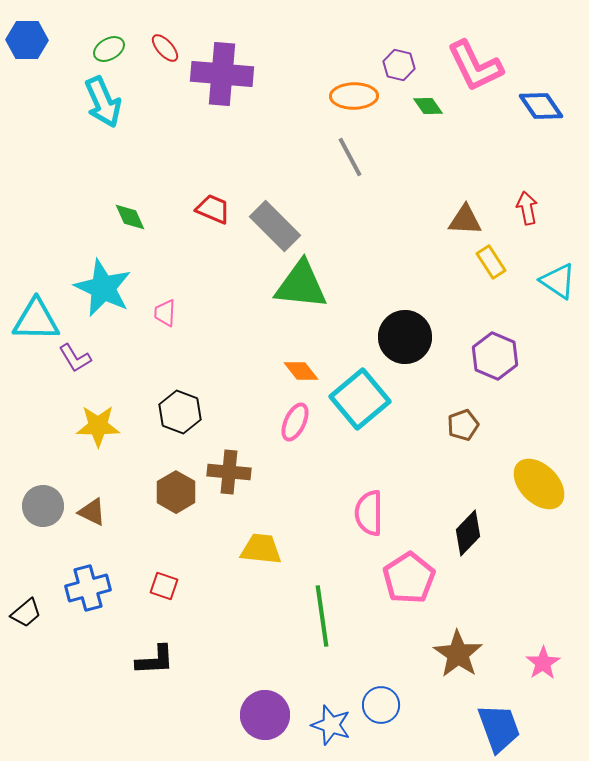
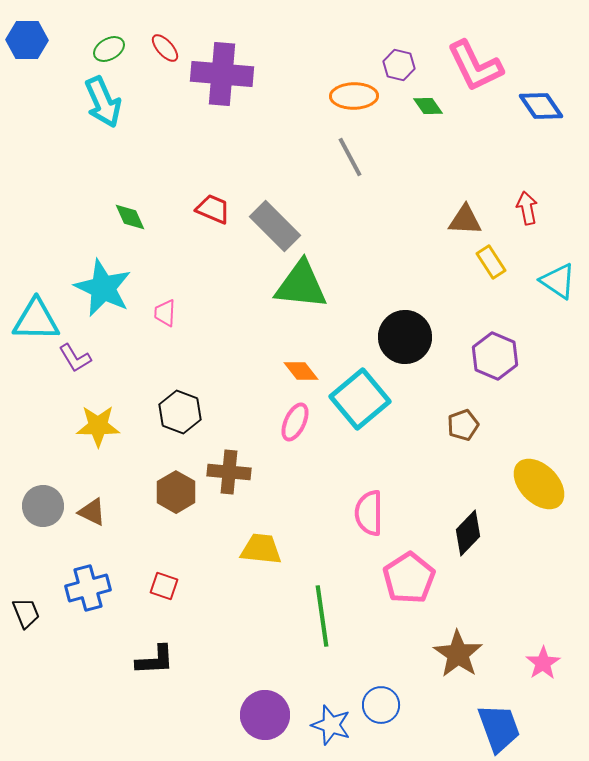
black trapezoid at (26, 613): rotated 72 degrees counterclockwise
